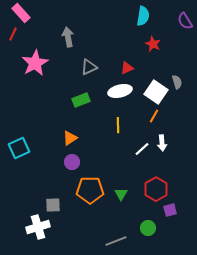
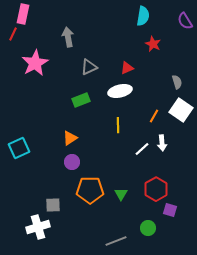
pink rectangle: moved 2 px right, 1 px down; rotated 54 degrees clockwise
white square: moved 25 px right, 18 px down
purple square: rotated 32 degrees clockwise
